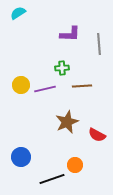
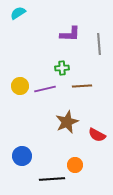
yellow circle: moved 1 px left, 1 px down
blue circle: moved 1 px right, 1 px up
black line: rotated 15 degrees clockwise
